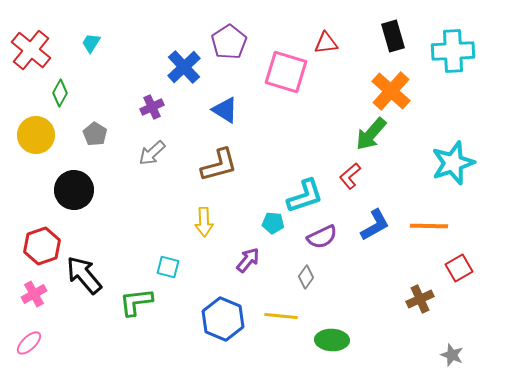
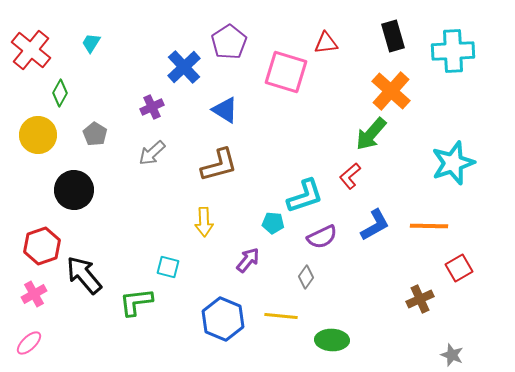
yellow circle: moved 2 px right
